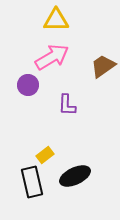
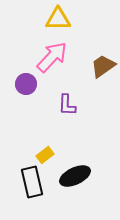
yellow triangle: moved 2 px right, 1 px up
pink arrow: rotated 16 degrees counterclockwise
purple circle: moved 2 px left, 1 px up
